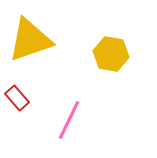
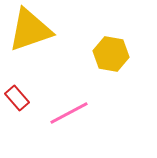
yellow triangle: moved 10 px up
pink line: moved 7 px up; rotated 36 degrees clockwise
